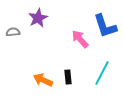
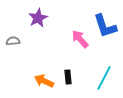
gray semicircle: moved 9 px down
cyan line: moved 2 px right, 5 px down
orange arrow: moved 1 px right, 1 px down
